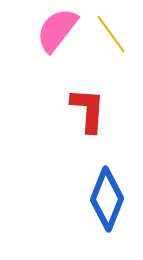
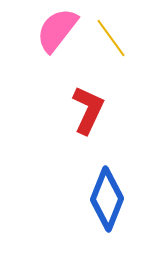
yellow line: moved 4 px down
red L-shape: rotated 21 degrees clockwise
